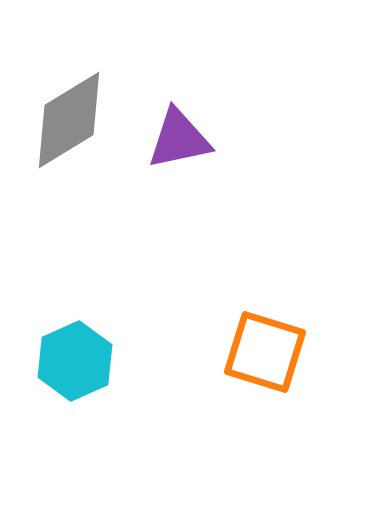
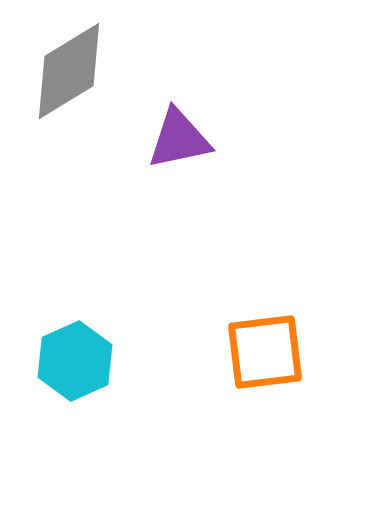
gray diamond: moved 49 px up
orange square: rotated 24 degrees counterclockwise
